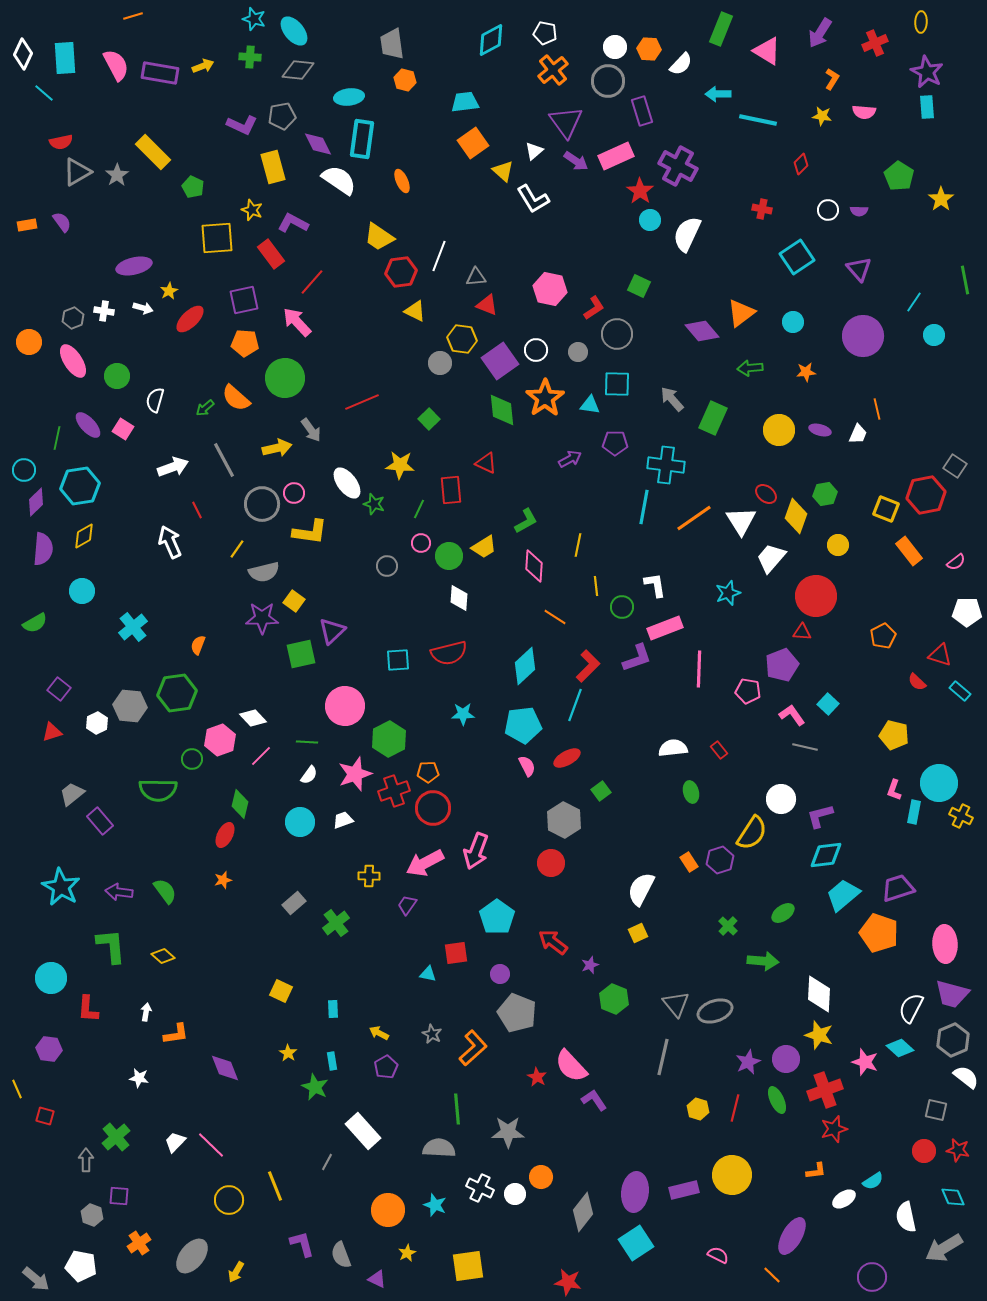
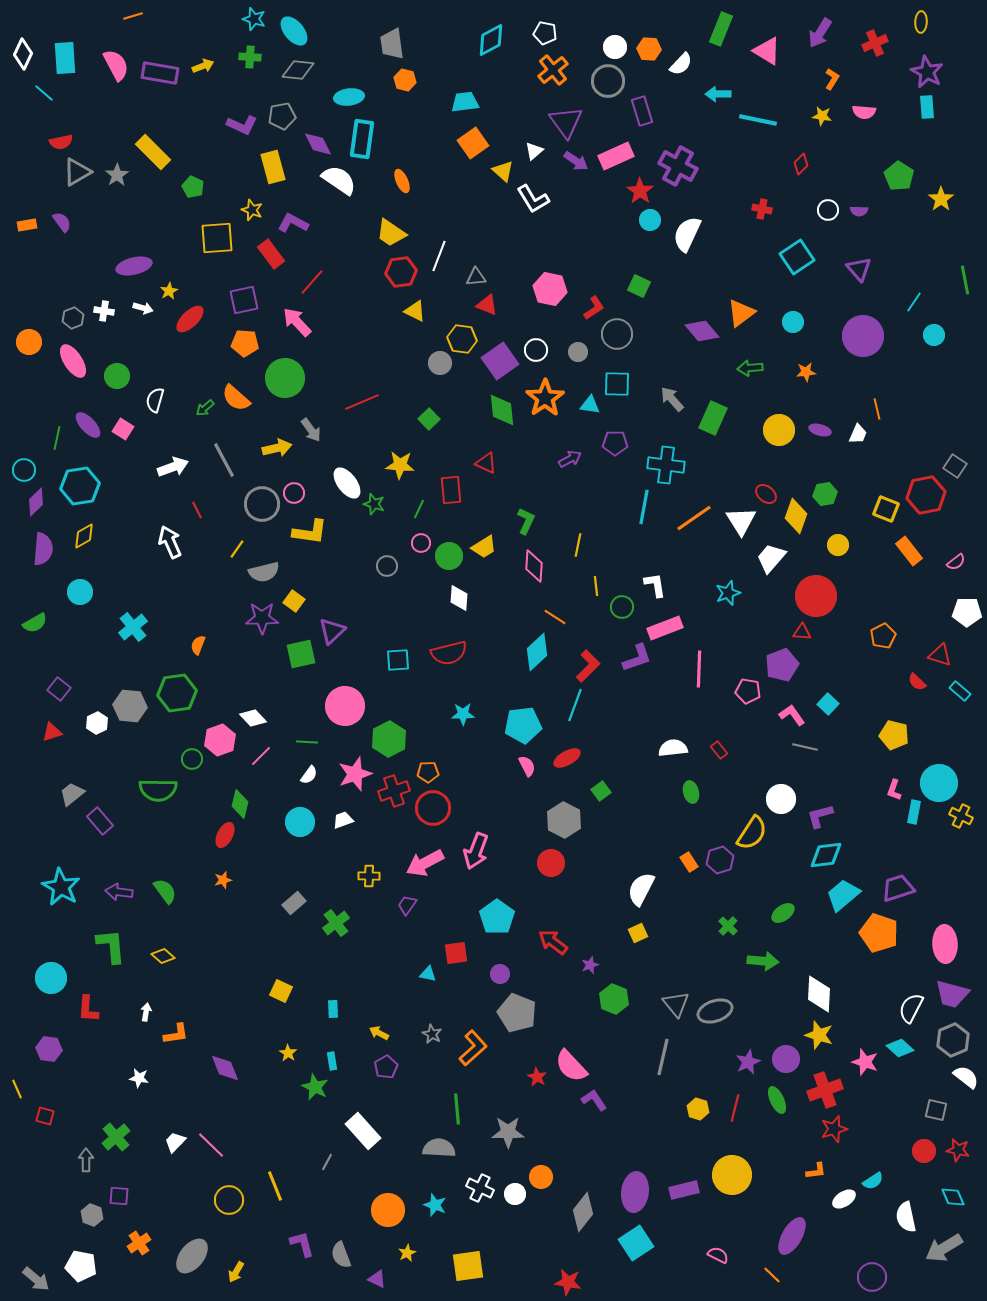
yellow trapezoid at (379, 237): moved 12 px right, 4 px up
green L-shape at (526, 521): rotated 36 degrees counterclockwise
cyan circle at (82, 591): moved 2 px left, 1 px down
cyan diamond at (525, 666): moved 12 px right, 14 px up
